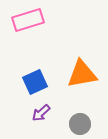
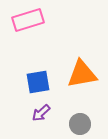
blue square: moved 3 px right; rotated 15 degrees clockwise
